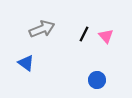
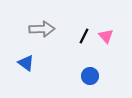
gray arrow: rotated 20 degrees clockwise
black line: moved 2 px down
blue circle: moved 7 px left, 4 px up
